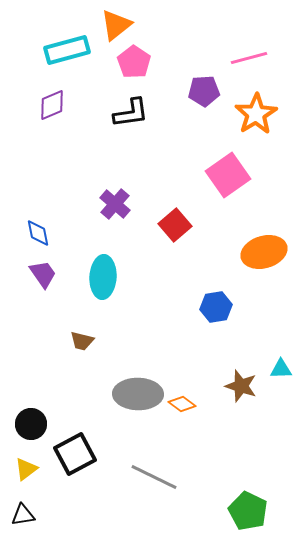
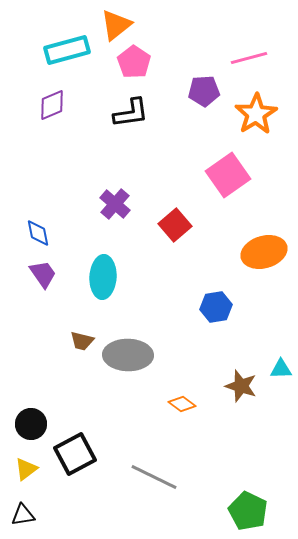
gray ellipse: moved 10 px left, 39 px up
